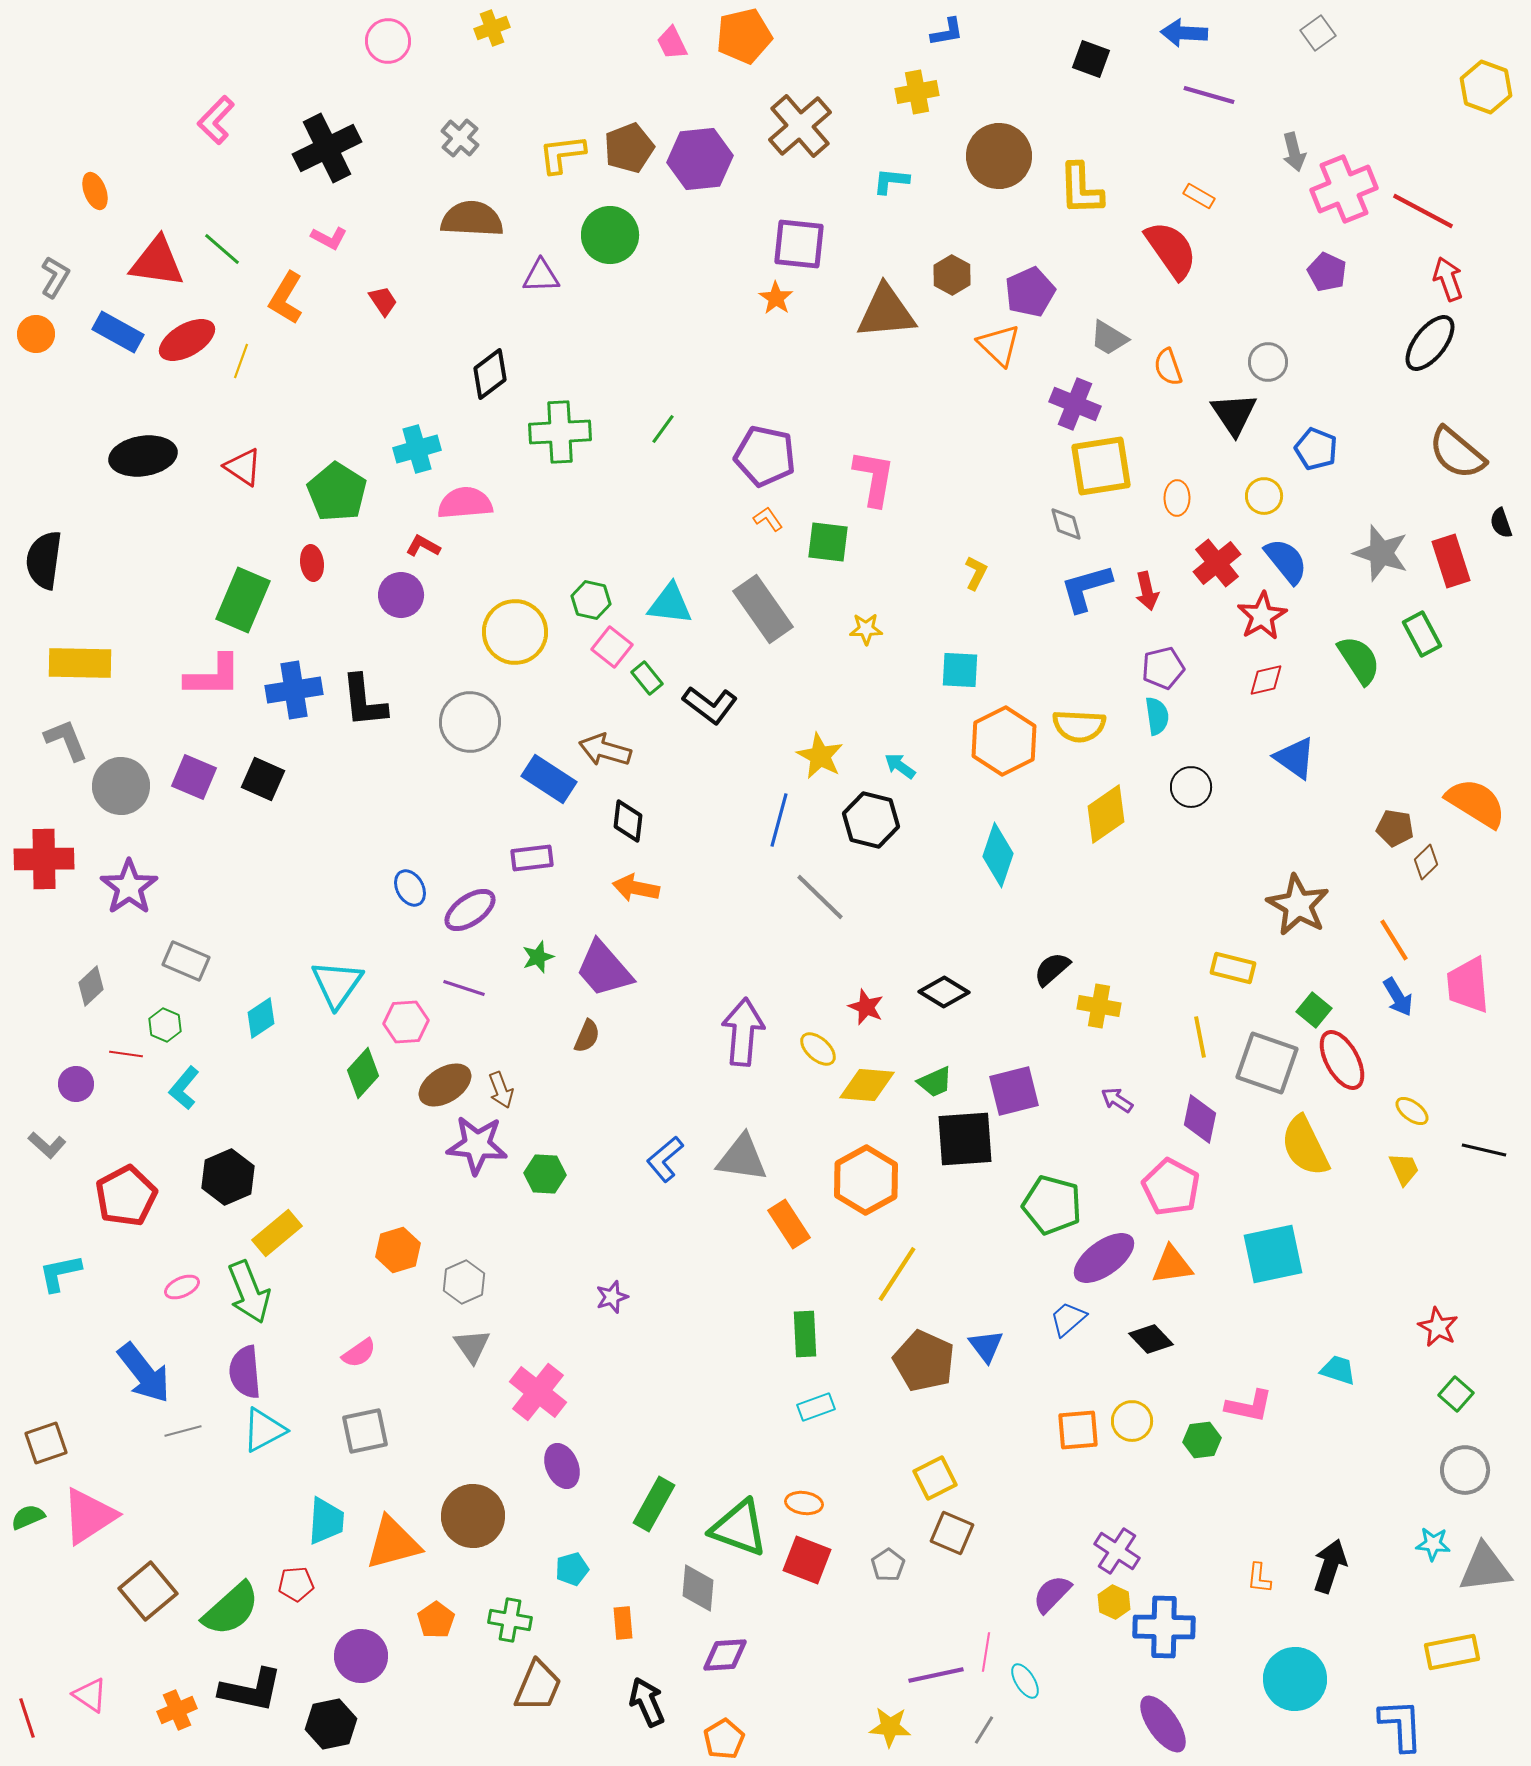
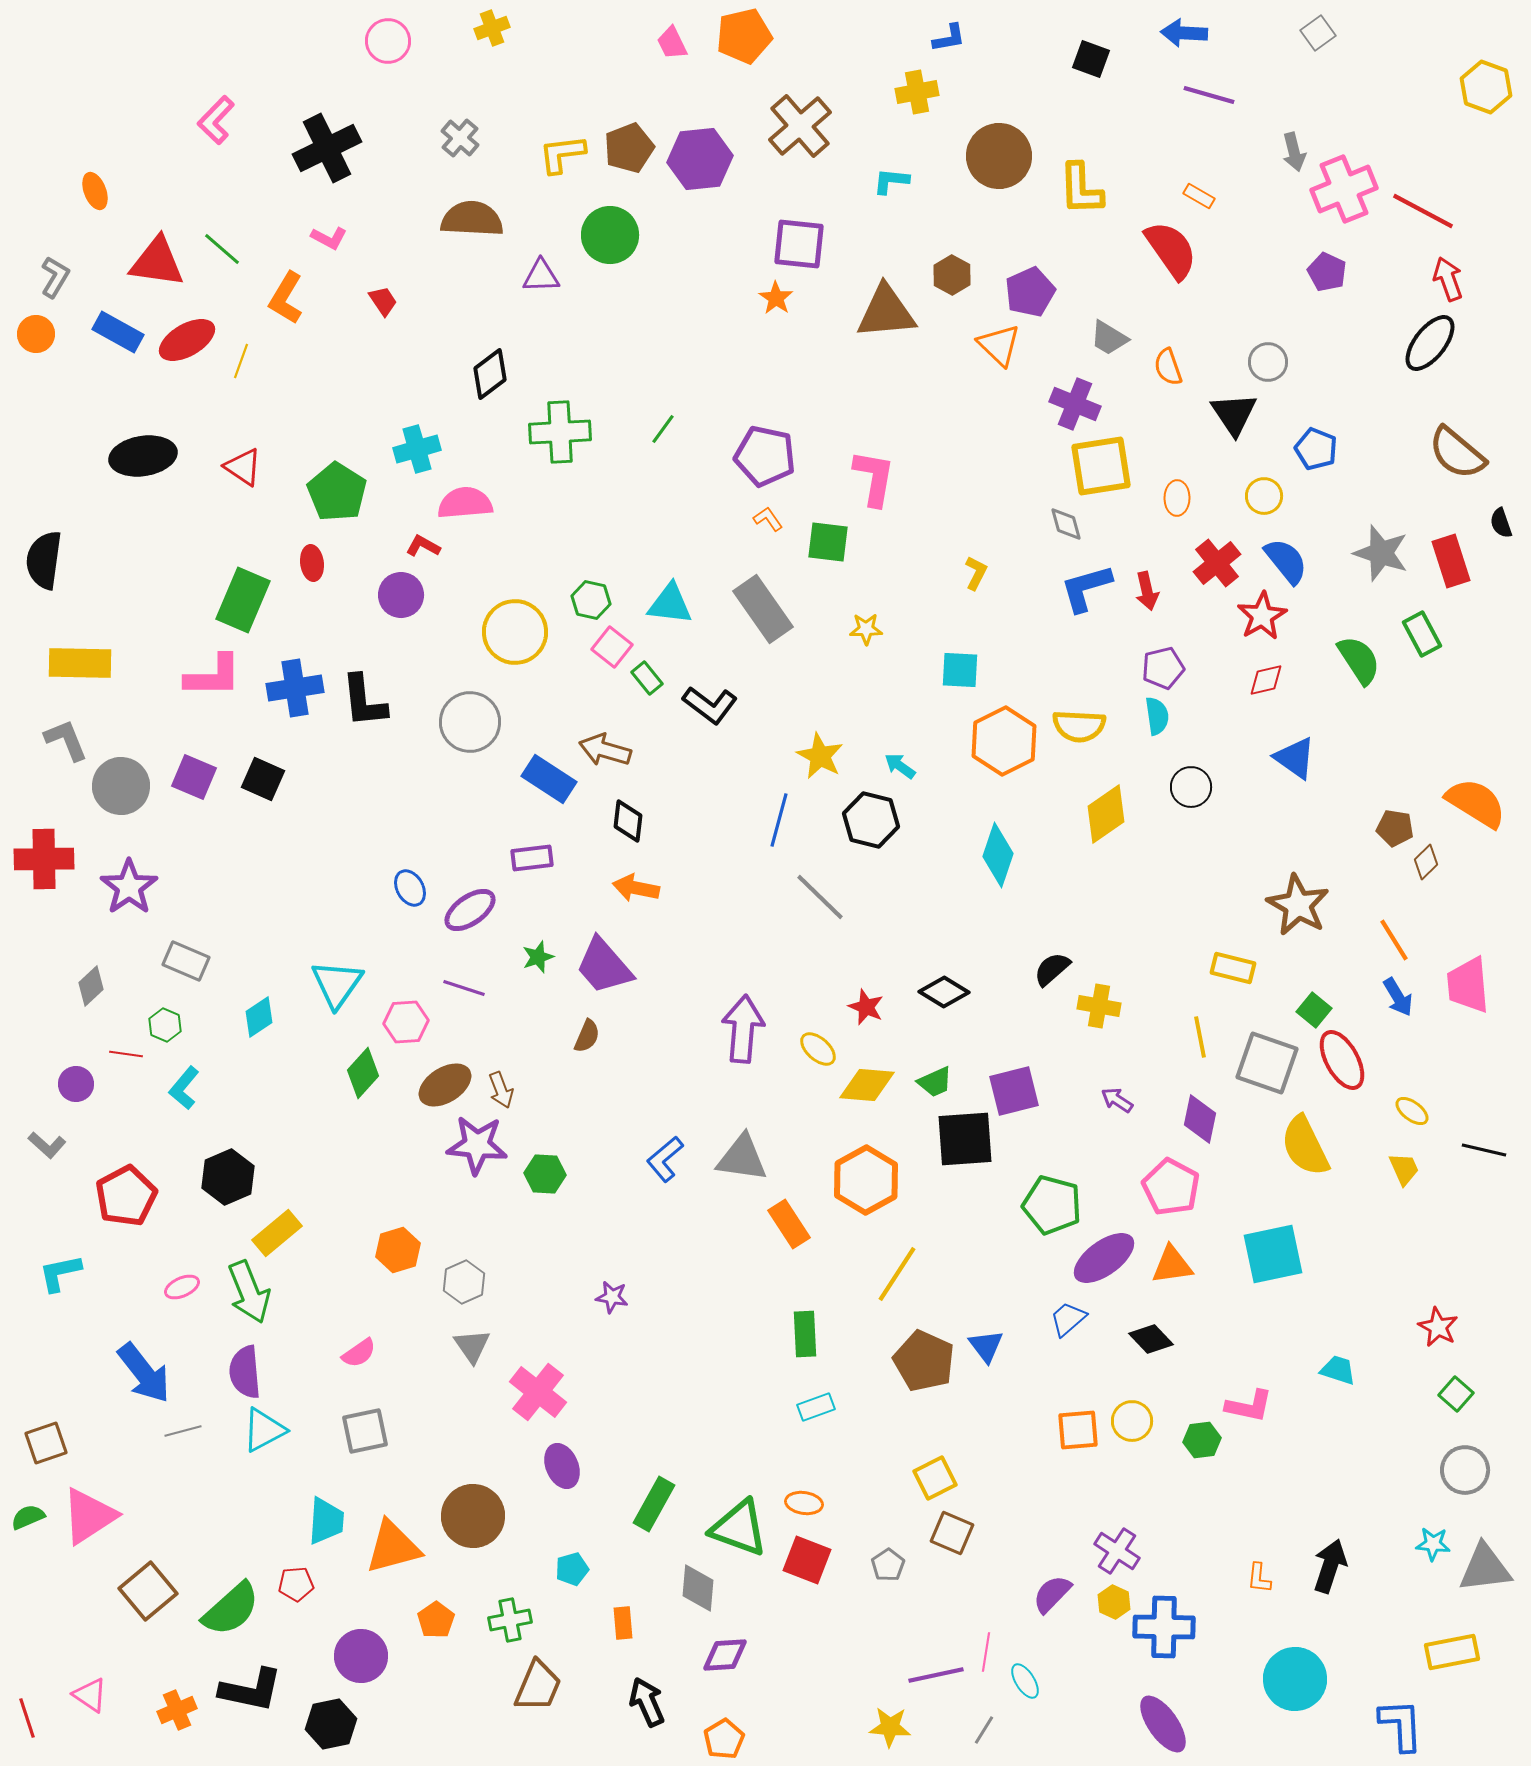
blue L-shape at (947, 32): moved 2 px right, 6 px down
blue cross at (294, 690): moved 1 px right, 2 px up
purple trapezoid at (604, 969): moved 3 px up
cyan diamond at (261, 1018): moved 2 px left, 1 px up
purple arrow at (743, 1032): moved 3 px up
purple star at (612, 1297): rotated 28 degrees clockwise
orange triangle at (393, 1543): moved 4 px down
green cross at (510, 1620): rotated 21 degrees counterclockwise
